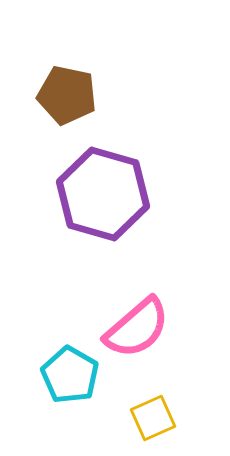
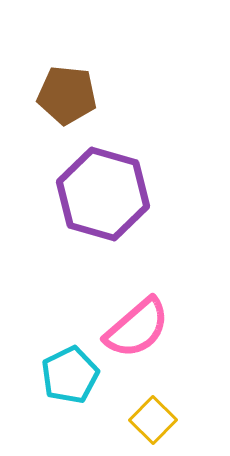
brown pentagon: rotated 6 degrees counterclockwise
cyan pentagon: rotated 16 degrees clockwise
yellow square: moved 2 px down; rotated 21 degrees counterclockwise
